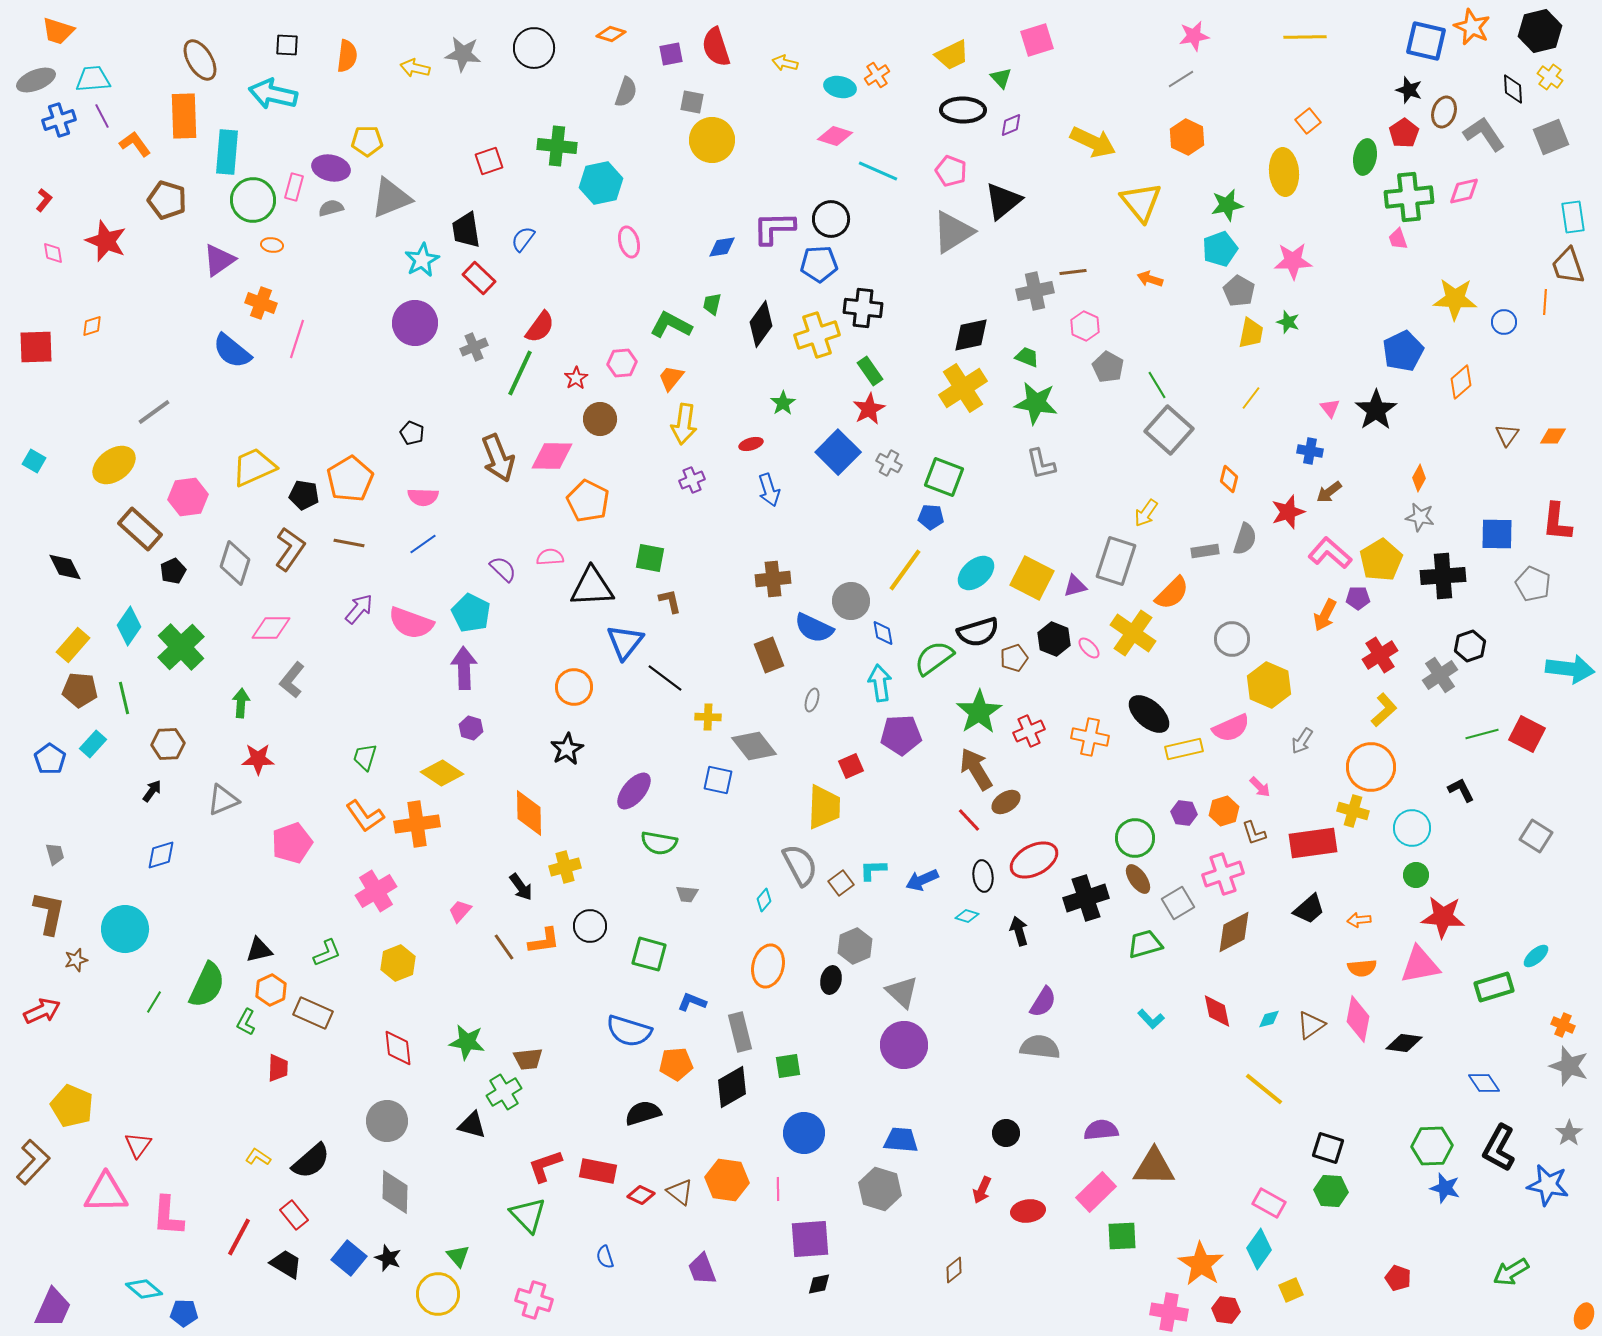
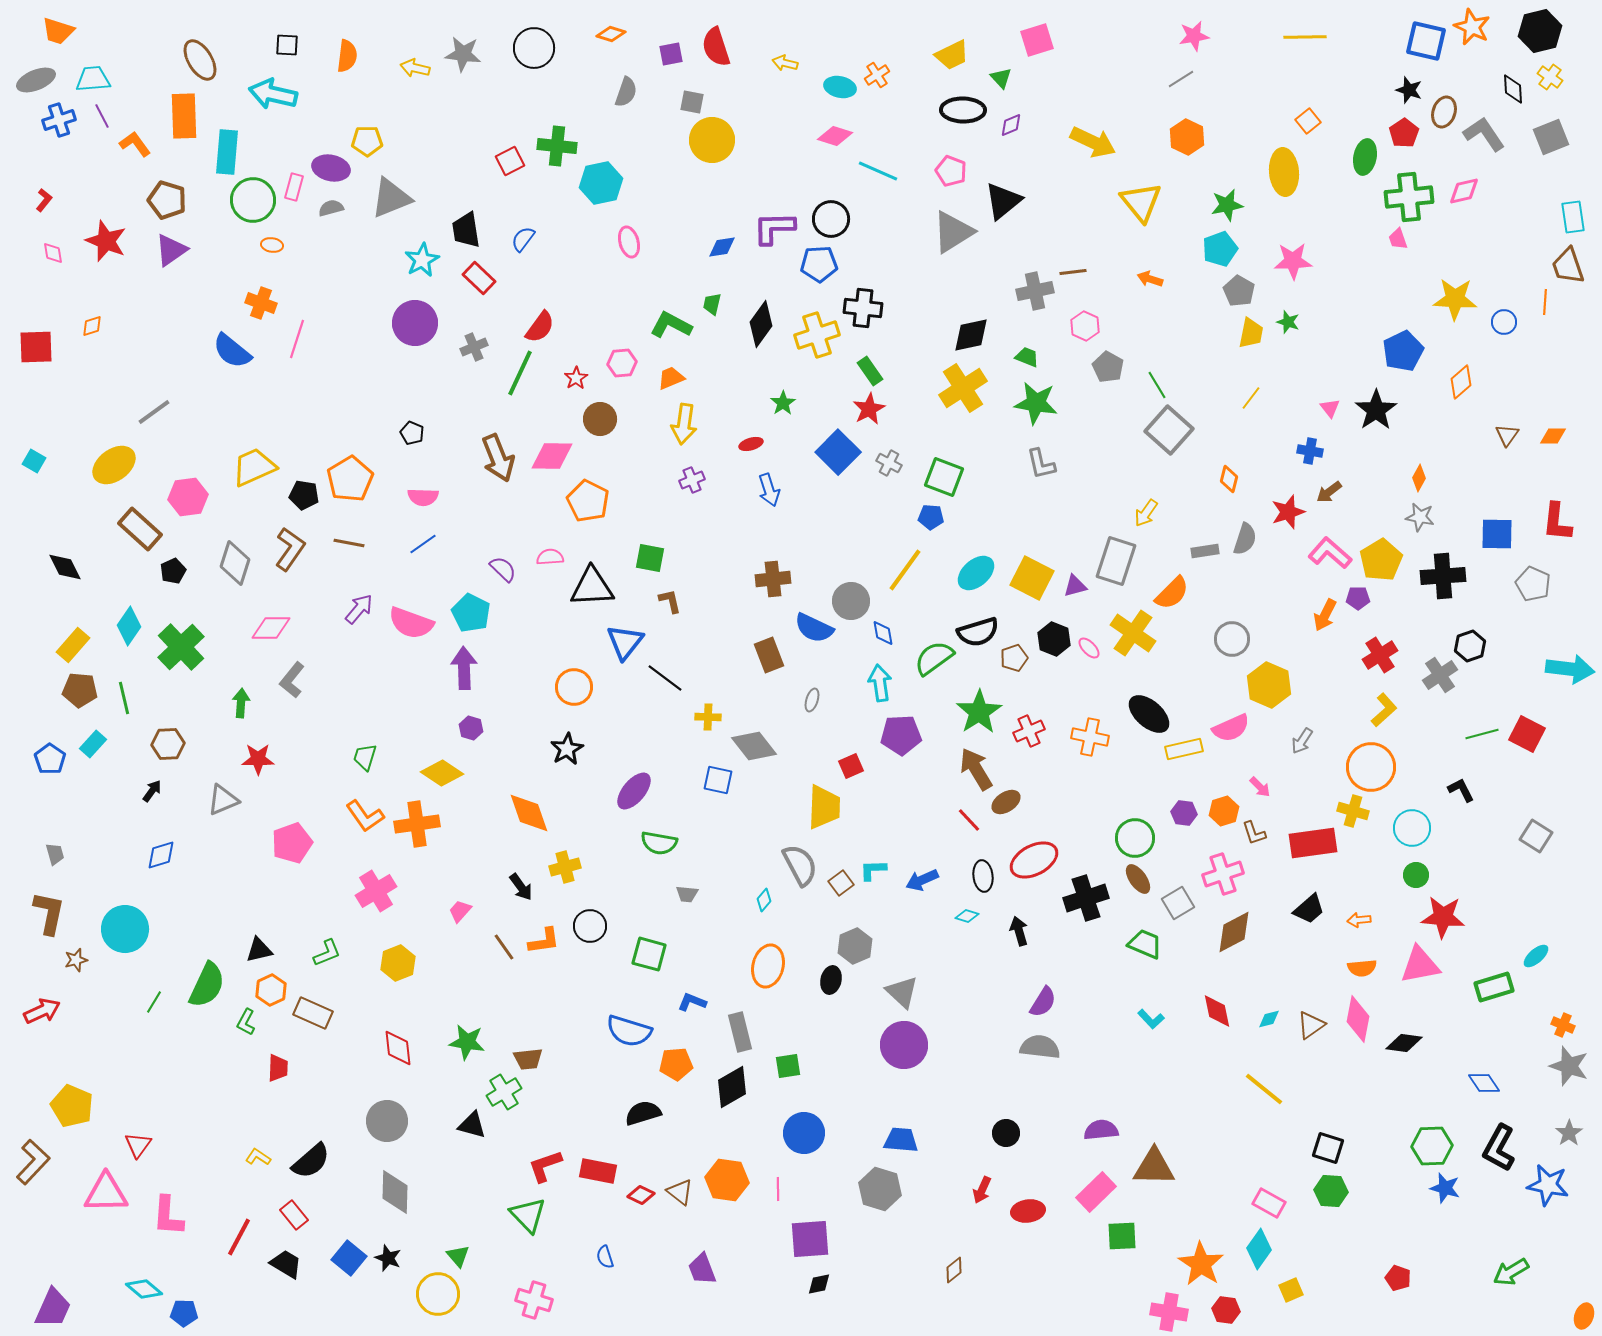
red square at (489, 161): moved 21 px right; rotated 8 degrees counterclockwise
purple triangle at (219, 260): moved 48 px left, 10 px up
orange trapezoid at (671, 378): rotated 28 degrees clockwise
orange diamond at (529, 813): rotated 18 degrees counterclockwise
green trapezoid at (1145, 944): rotated 39 degrees clockwise
